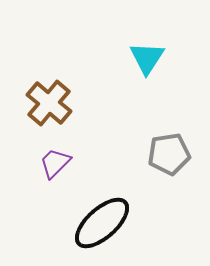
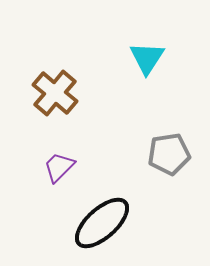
brown cross: moved 6 px right, 10 px up
purple trapezoid: moved 4 px right, 4 px down
